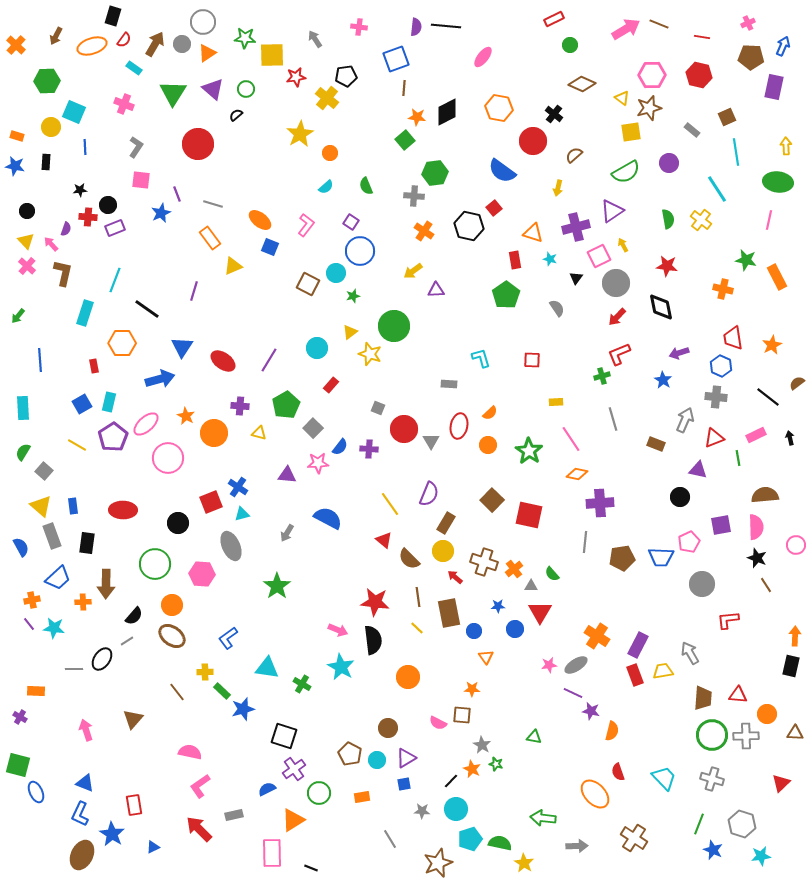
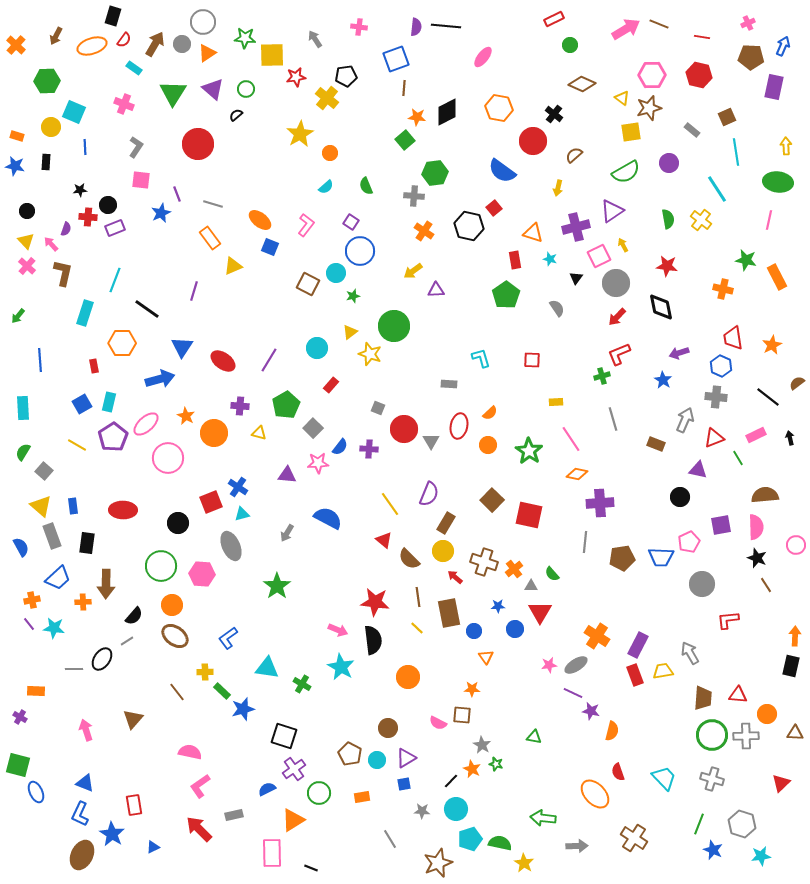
green line at (738, 458): rotated 21 degrees counterclockwise
green circle at (155, 564): moved 6 px right, 2 px down
brown ellipse at (172, 636): moved 3 px right
